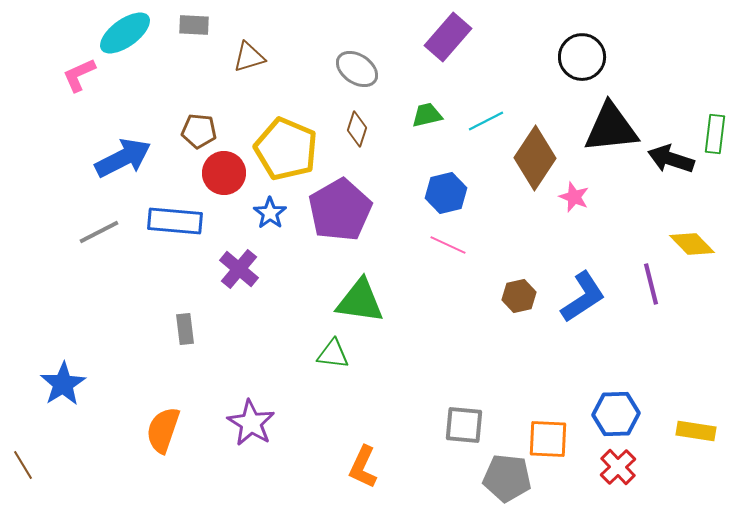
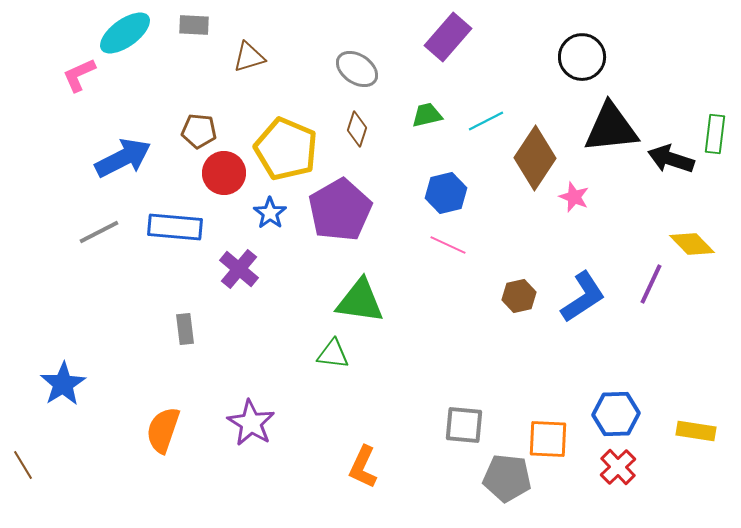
blue rectangle at (175, 221): moved 6 px down
purple line at (651, 284): rotated 39 degrees clockwise
